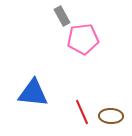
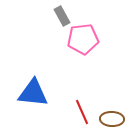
brown ellipse: moved 1 px right, 3 px down
